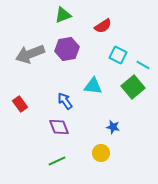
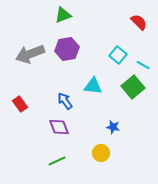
red semicircle: moved 36 px right, 4 px up; rotated 102 degrees counterclockwise
cyan square: rotated 12 degrees clockwise
